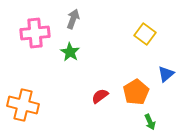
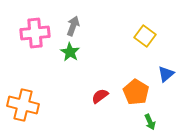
gray arrow: moved 7 px down
yellow square: moved 2 px down
orange pentagon: rotated 10 degrees counterclockwise
